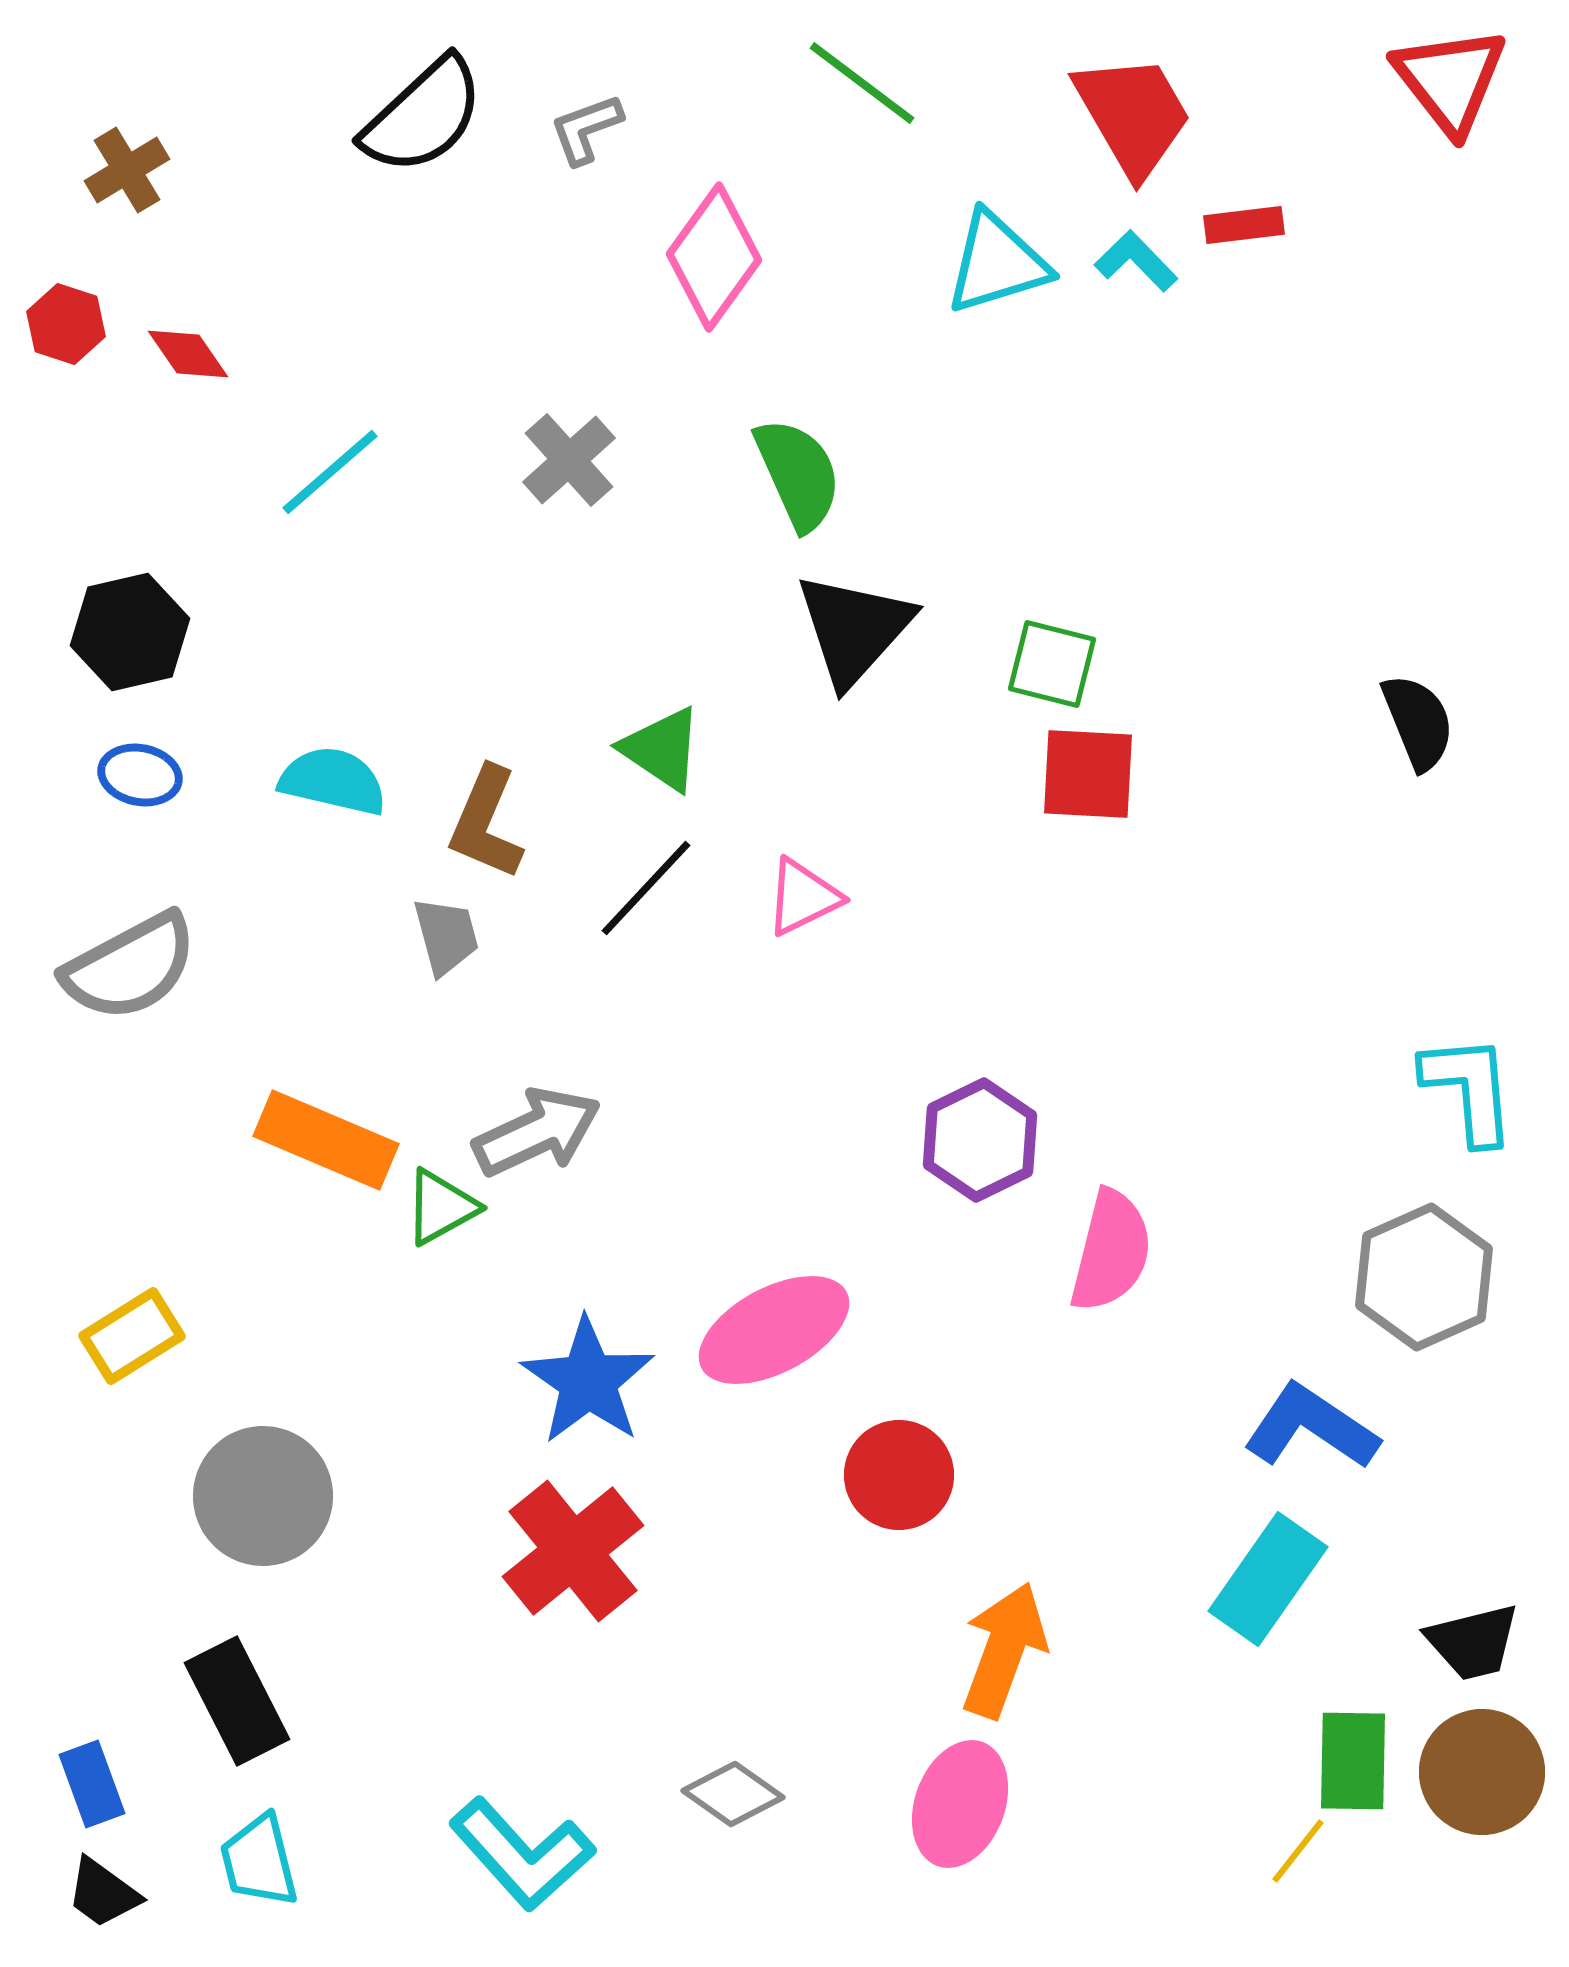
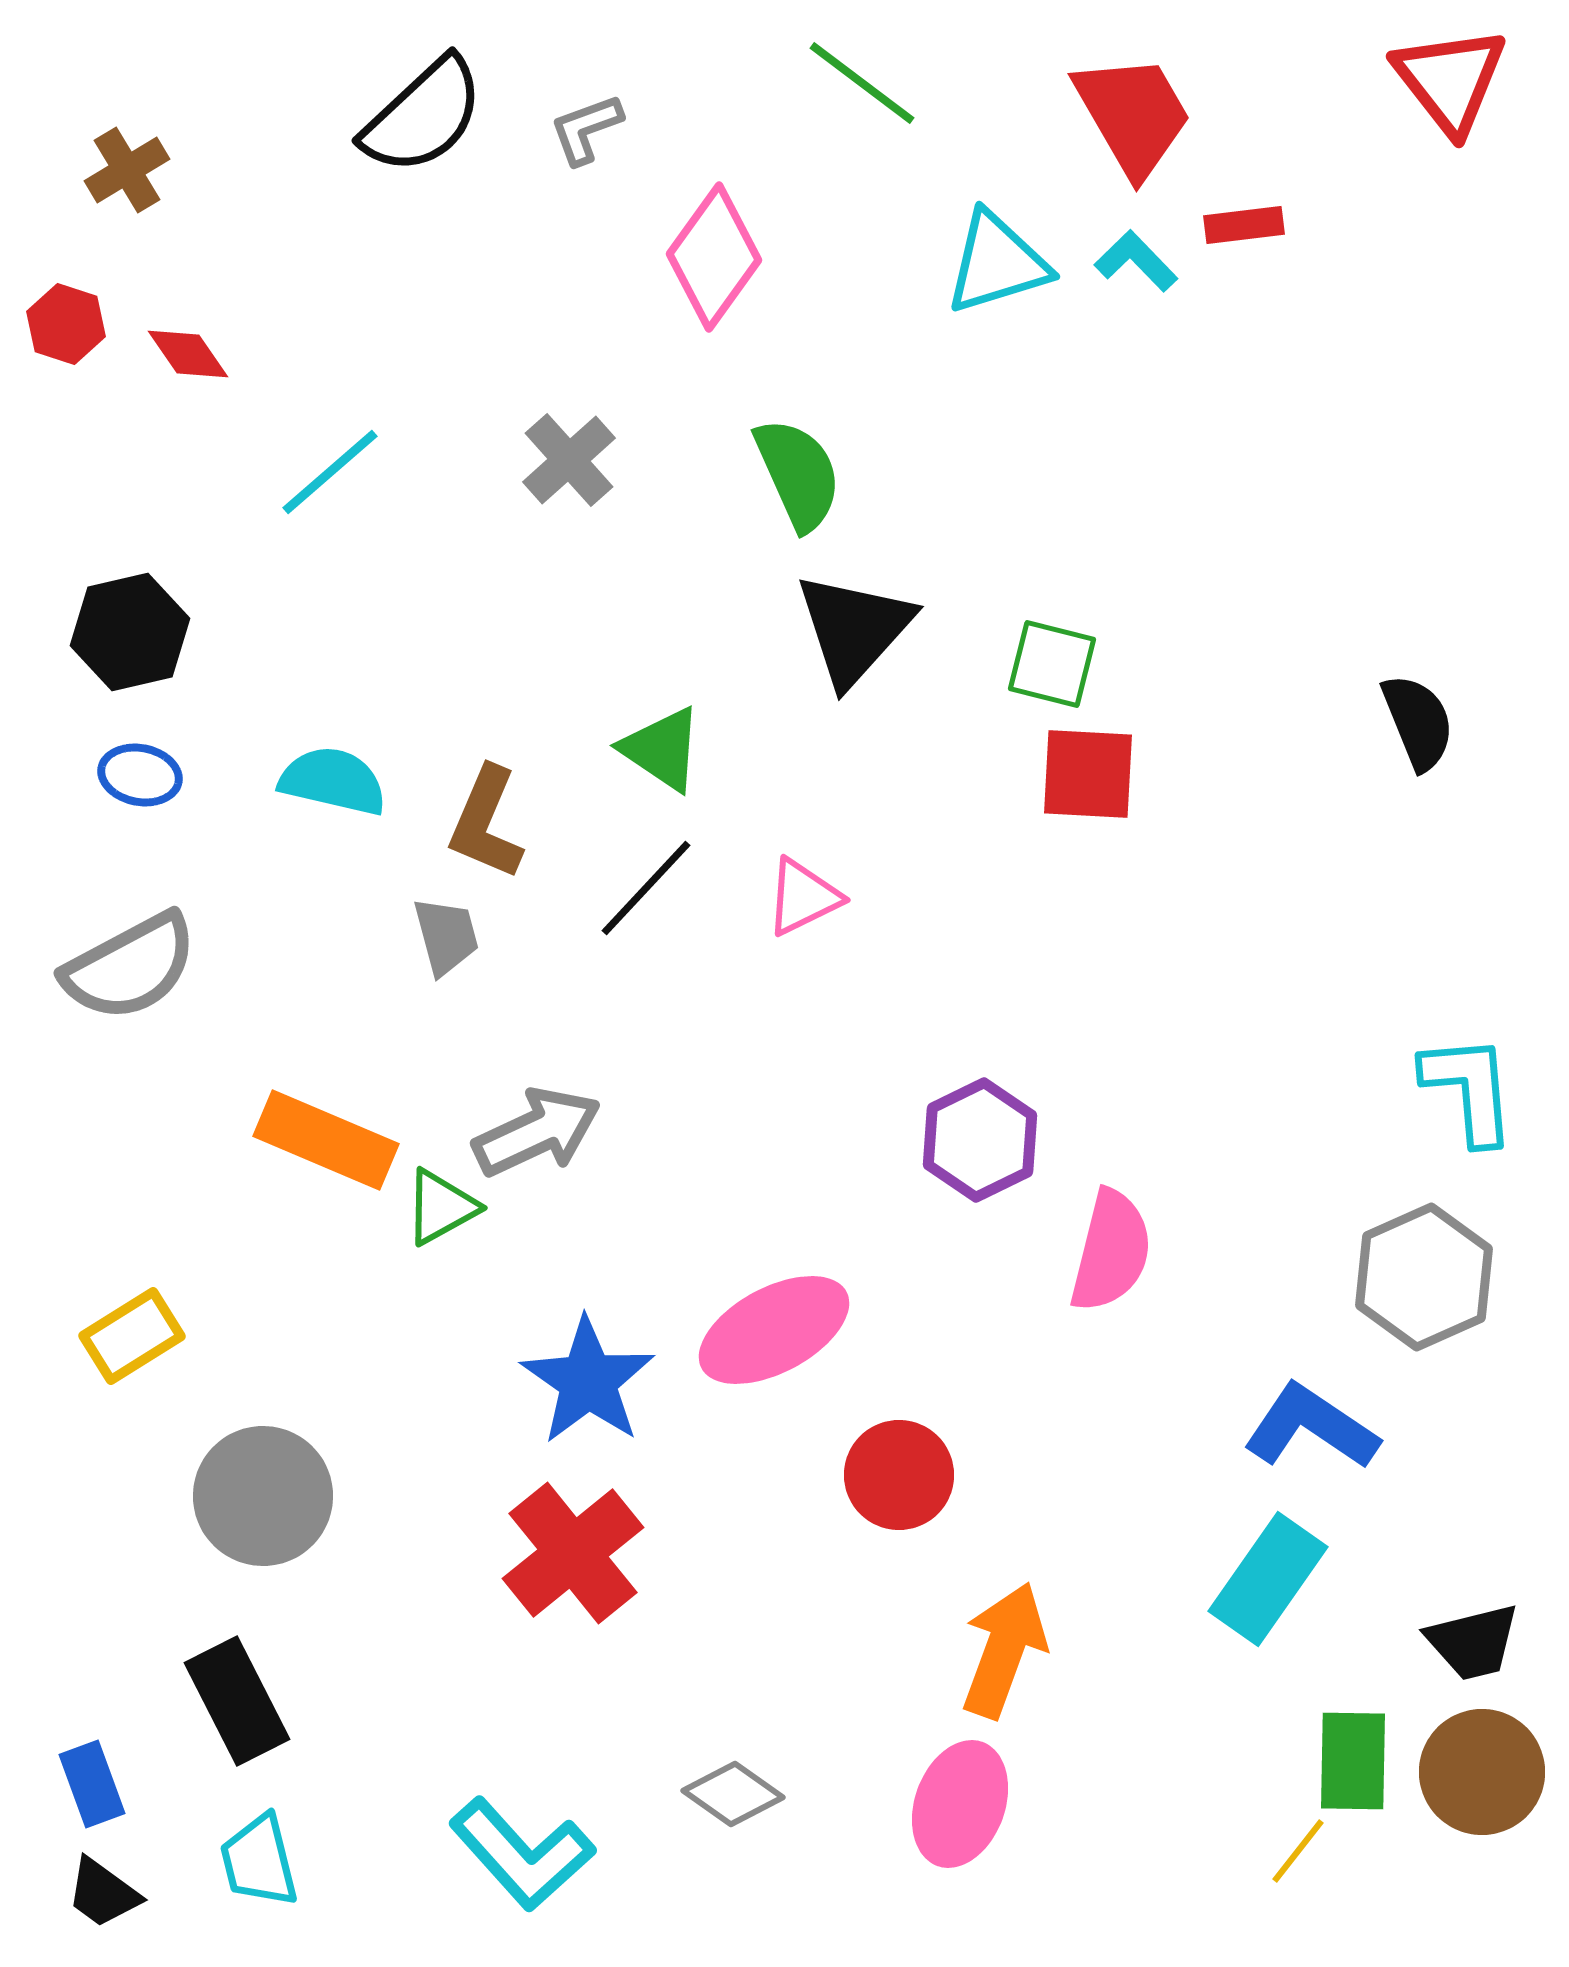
red cross at (573, 1551): moved 2 px down
